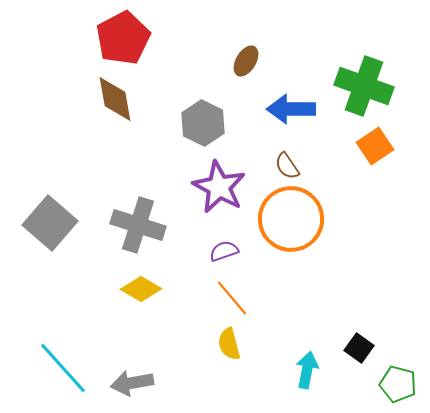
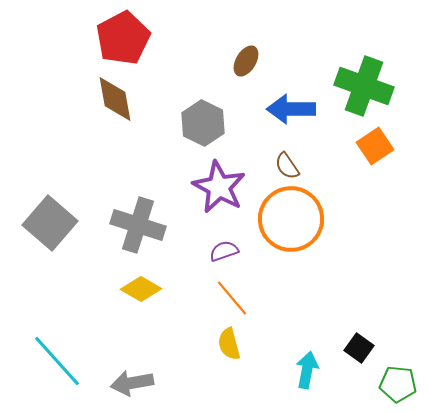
cyan line: moved 6 px left, 7 px up
green pentagon: rotated 9 degrees counterclockwise
